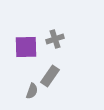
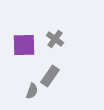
gray cross: rotated 36 degrees counterclockwise
purple square: moved 2 px left, 2 px up
